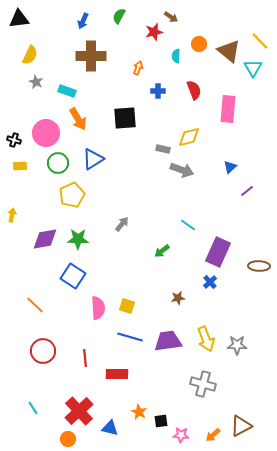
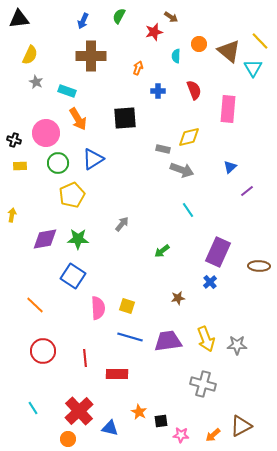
cyan line at (188, 225): moved 15 px up; rotated 21 degrees clockwise
